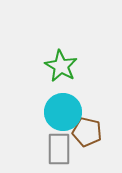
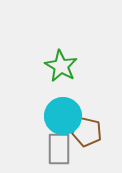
cyan circle: moved 4 px down
